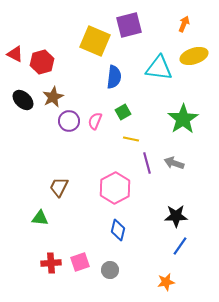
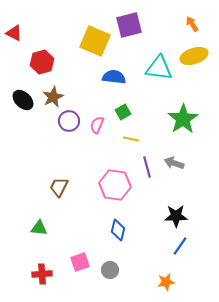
orange arrow: moved 8 px right; rotated 56 degrees counterclockwise
red triangle: moved 1 px left, 21 px up
blue semicircle: rotated 90 degrees counterclockwise
pink semicircle: moved 2 px right, 4 px down
purple line: moved 4 px down
pink hexagon: moved 3 px up; rotated 24 degrees counterclockwise
green triangle: moved 1 px left, 10 px down
red cross: moved 9 px left, 11 px down
